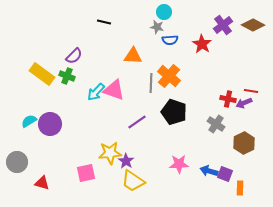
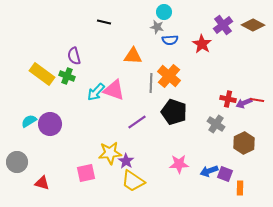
purple semicircle: rotated 120 degrees clockwise
red line: moved 6 px right, 9 px down
blue arrow: rotated 36 degrees counterclockwise
